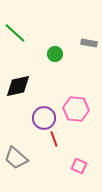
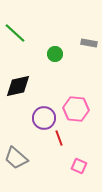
red line: moved 5 px right, 1 px up
